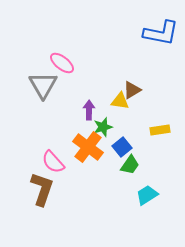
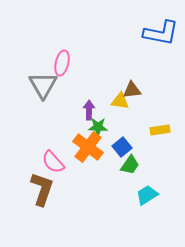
pink ellipse: rotated 65 degrees clockwise
brown triangle: rotated 24 degrees clockwise
green star: moved 5 px left; rotated 18 degrees clockwise
